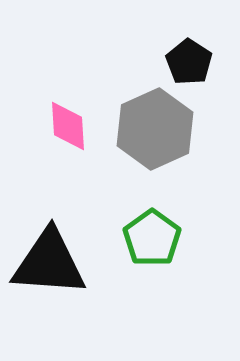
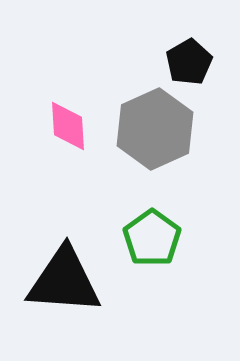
black pentagon: rotated 9 degrees clockwise
black triangle: moved 15 px right, 18 px down
